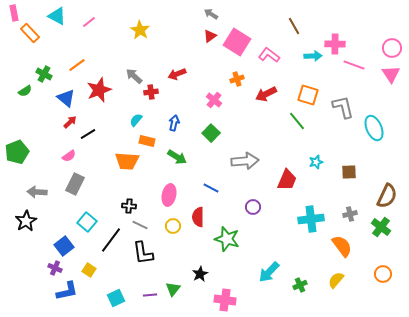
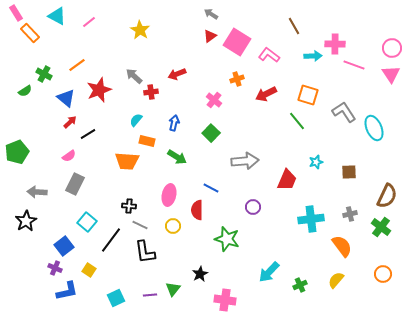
pink rectangle at (14, 13): moved 2 px right; rotated 21 degrees counterclockwise
gray L-shape at (343, 107): moved 1 px right, 5 px down; rotated 20 degrees counterclockwise
red semicircle at (198, 217): moved 1 px left, 7 px up
black L-shape at (143, 253): moved 2 px right, 1 px up
